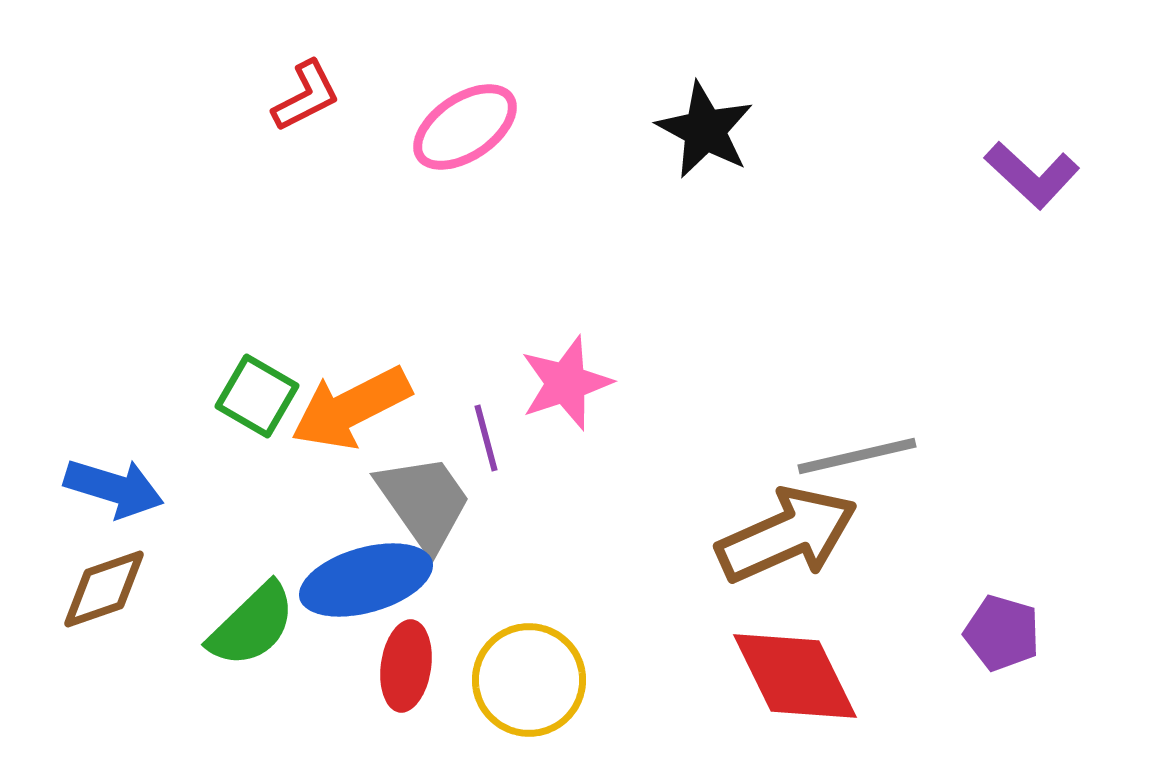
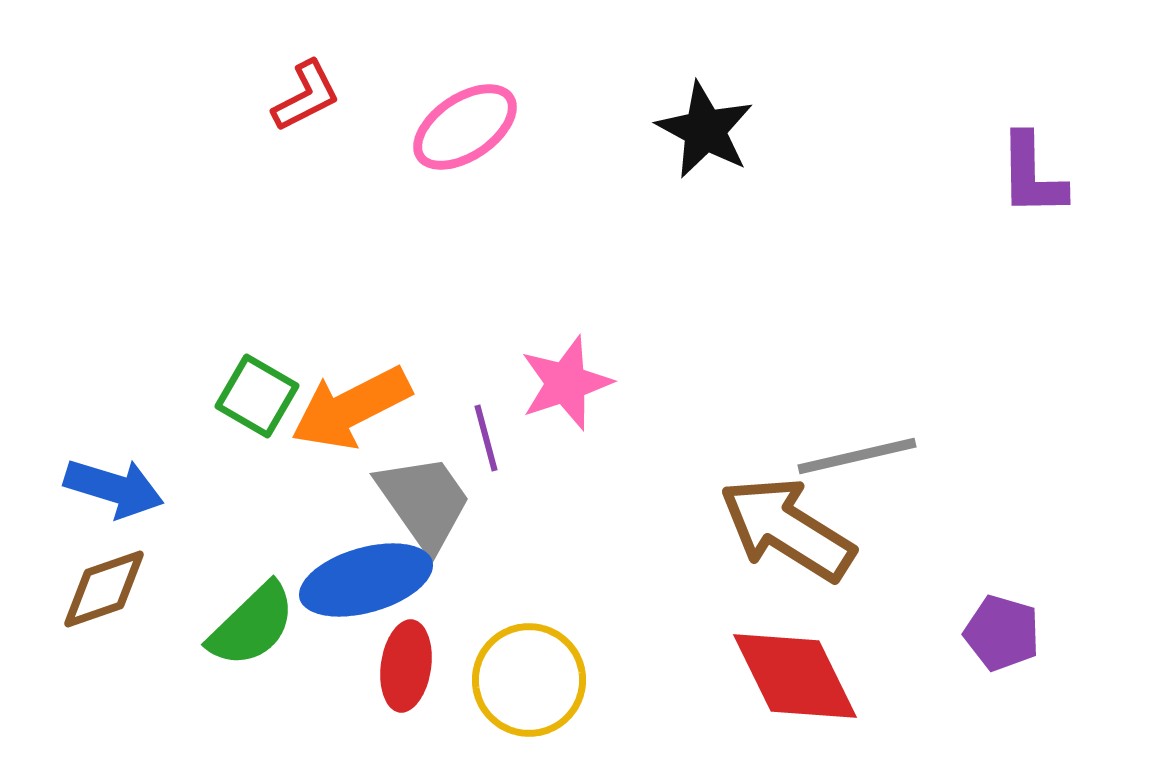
purple L-shape: rotated 46 degrees clockwise
brown arrow: moved 6 px up; rotated 124 degrees counterclockwise
